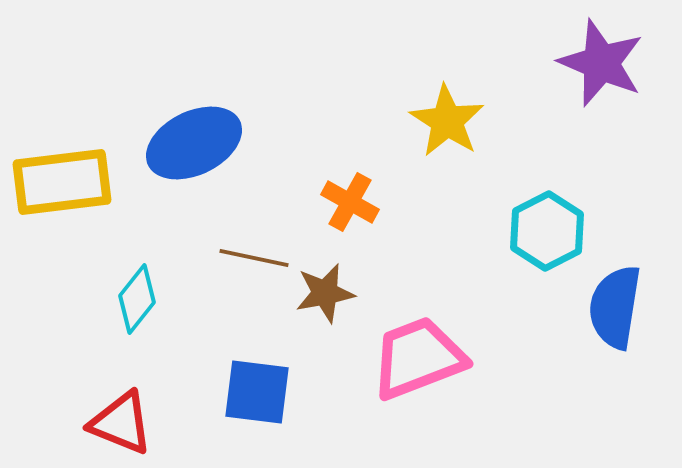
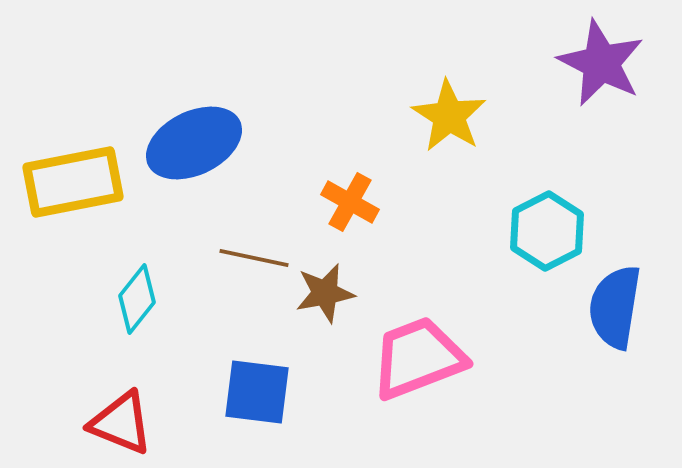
purple star: rotated 4 degrees clockwise
yellow star: moved 2 px right, 5 px up
yellow rectangle: moved 11 px right; rotated 4 degrees counterclockwise
